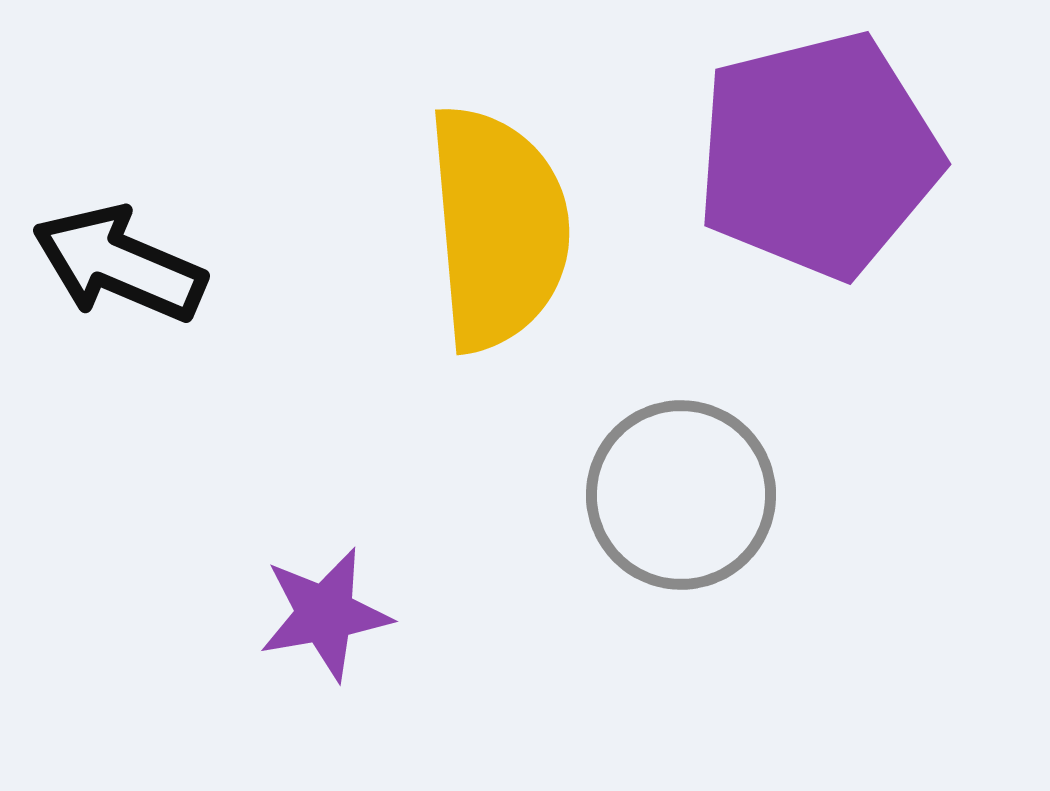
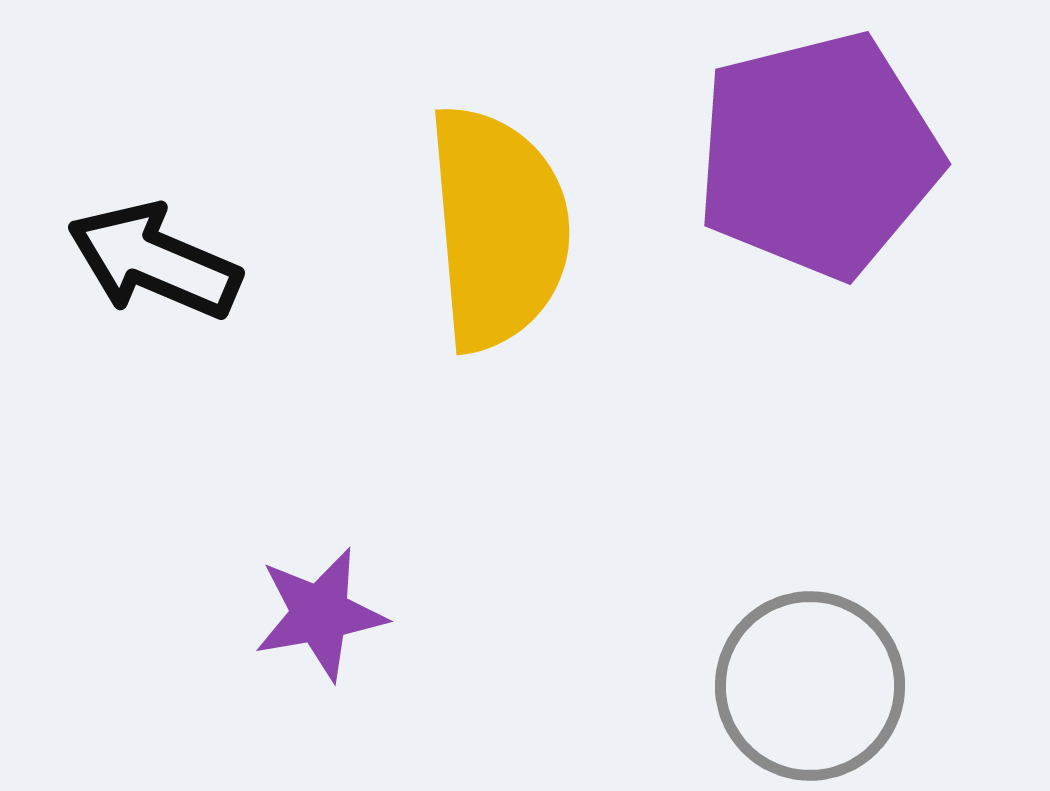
black arrow: moved 35 px right, 3 px up
gray circle: moved 129 px right, 191 px down
purple star: moved 5 px left
